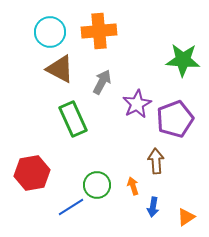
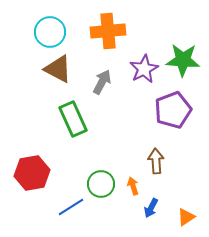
orange cross: moved 9 px right
brown triangle: moved 2 px left
purple star: moved 7 px right, 35 px up
purple pentagon: moved 2 px left, 9 px up
green circle: moved 4 px right, 1 px up
blue arrow: moved 2 px left, 1 px down; rotated 18 degrees clockwise
